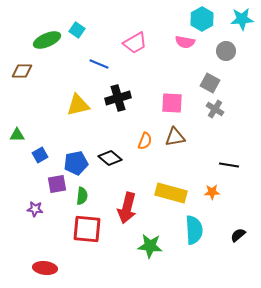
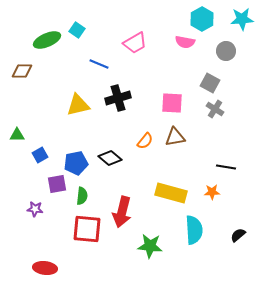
orange semicircle: rotated 18 degrees clockwise
black line: moved 3 px left, 2 px down
red arrow: moved 5 px left, 4 px down
